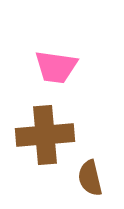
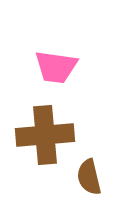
brown semicircle: moved 1 px left, 1 px up
